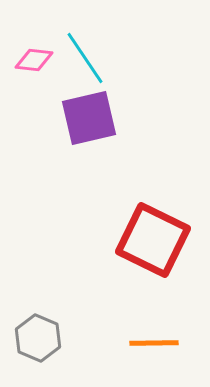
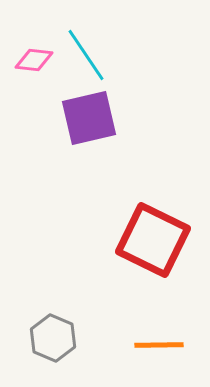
cyan line: moved 1 px right, 3 px up
gray hexagon: moved 15 px right
orange line: moved 5 px right, 2 px down
